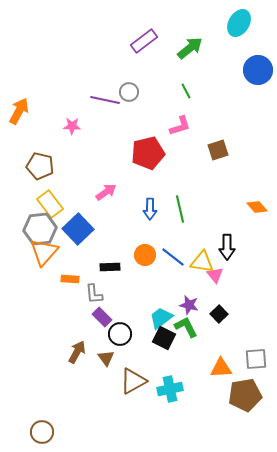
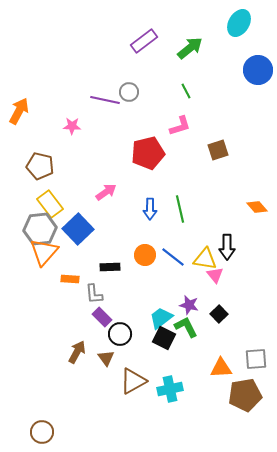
yellow triangle at (202, 262): moved 3 px right, 3 px up
